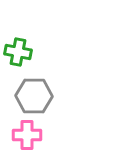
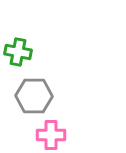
pink cross: moved 24 px right
